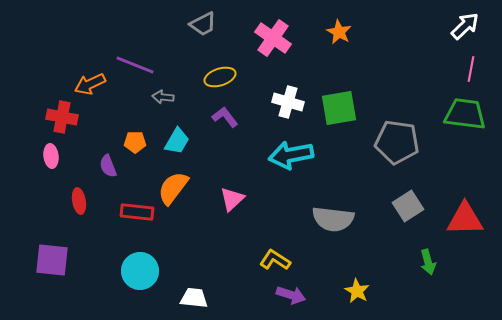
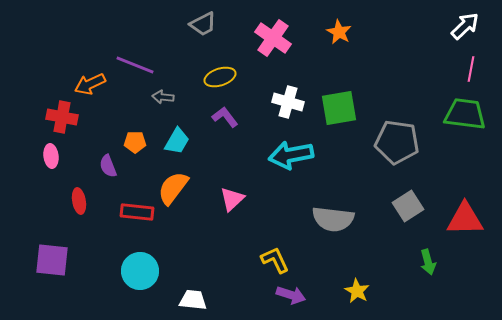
yellow L-shape: rotated 32 degrees clockwise
white trapezoid: moved 1 px left, 2 px down
